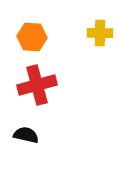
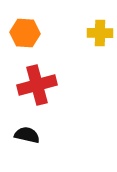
orange hexagon: moved 7 px left, 4 px up
black semicircle: moved 1 px right
